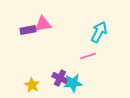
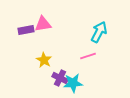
purple rectangle: moved 2 px left
yellow star: moved 12 px right, 25 px up
